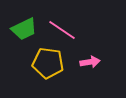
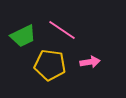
green trapezoid: moved 1 px left, 7 px down
yellow pentagon: moved 2 px right, 2 px down
